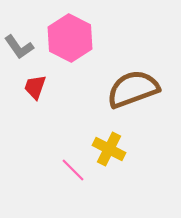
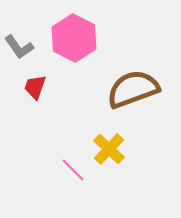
pink hexagon: moved 4 px right
yellow cross: rotated 16 degrees clockwise
